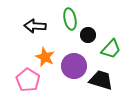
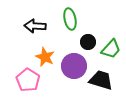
black circle: moved 7 px down
